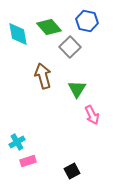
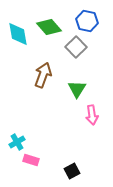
gray square: moved 6 px right
brown arrow: moved 1 px up; rotated 35 degrees clockwise
pink arrow: rotated 18 degrees clockwise
pink rectangle: moved 3 px right, 1 px up; rotated 35 degrees clockwise
